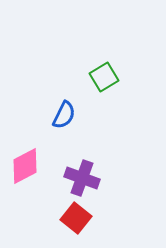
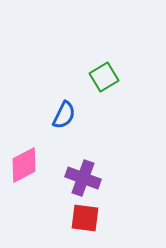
pink diamond: moved 1 px left, 1 px up
purple cross: moved 1 px right
red square: moved 9 px right; rotated 32 degrees counterclockwise
